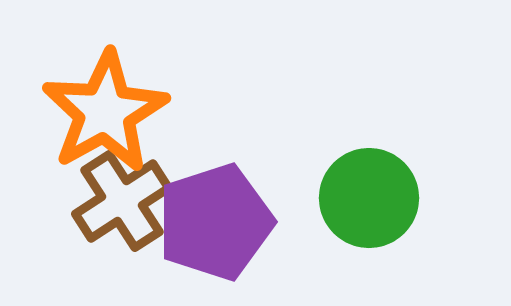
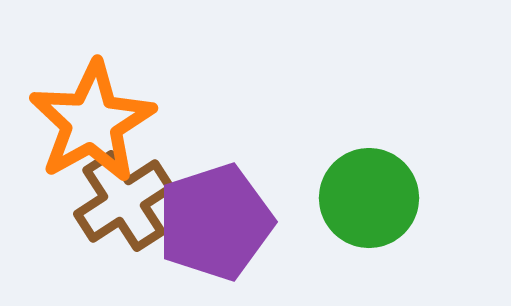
orange star: moved 13 px left, 10 px down
brown cross: moved 2 px right
